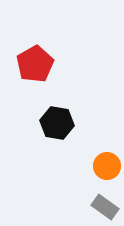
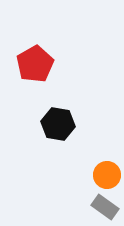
black hexagon: moved 1 px right, 1 px down
orange circle: moved 9 px down
